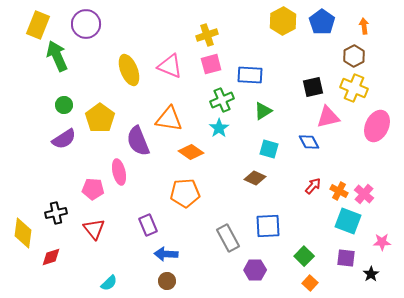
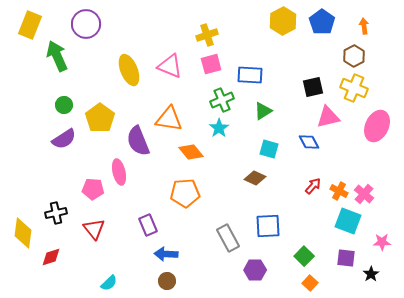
yellow rectangle at (38, 25): moved 8 px left
orange diamond at (191, 152): rotated 15 degrees clockwise
